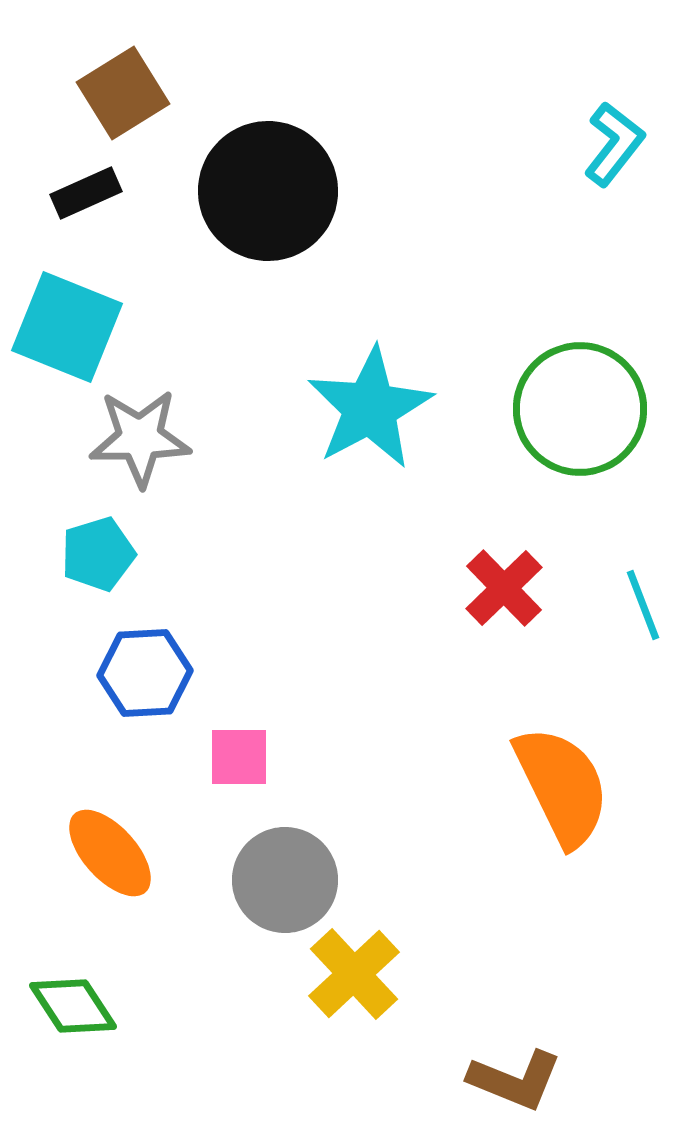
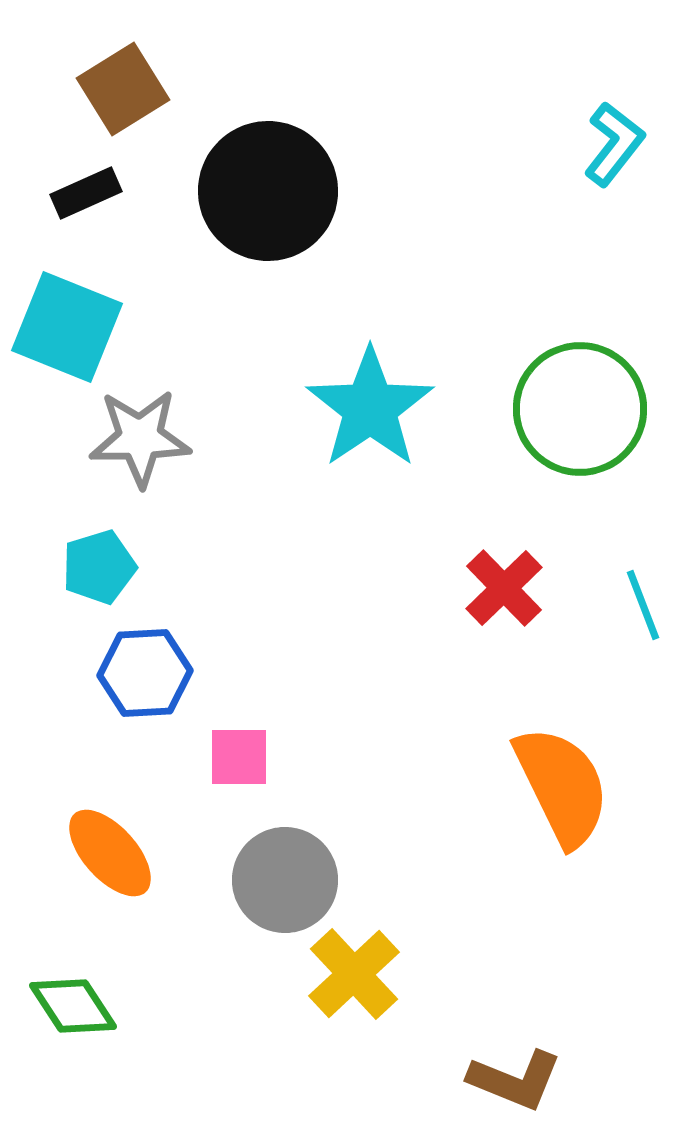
brown square: moved 4 px up
cyan star: rotated 6 degrees counterclockwise
cyan pentagon: moved 1 px right, 13 px down
